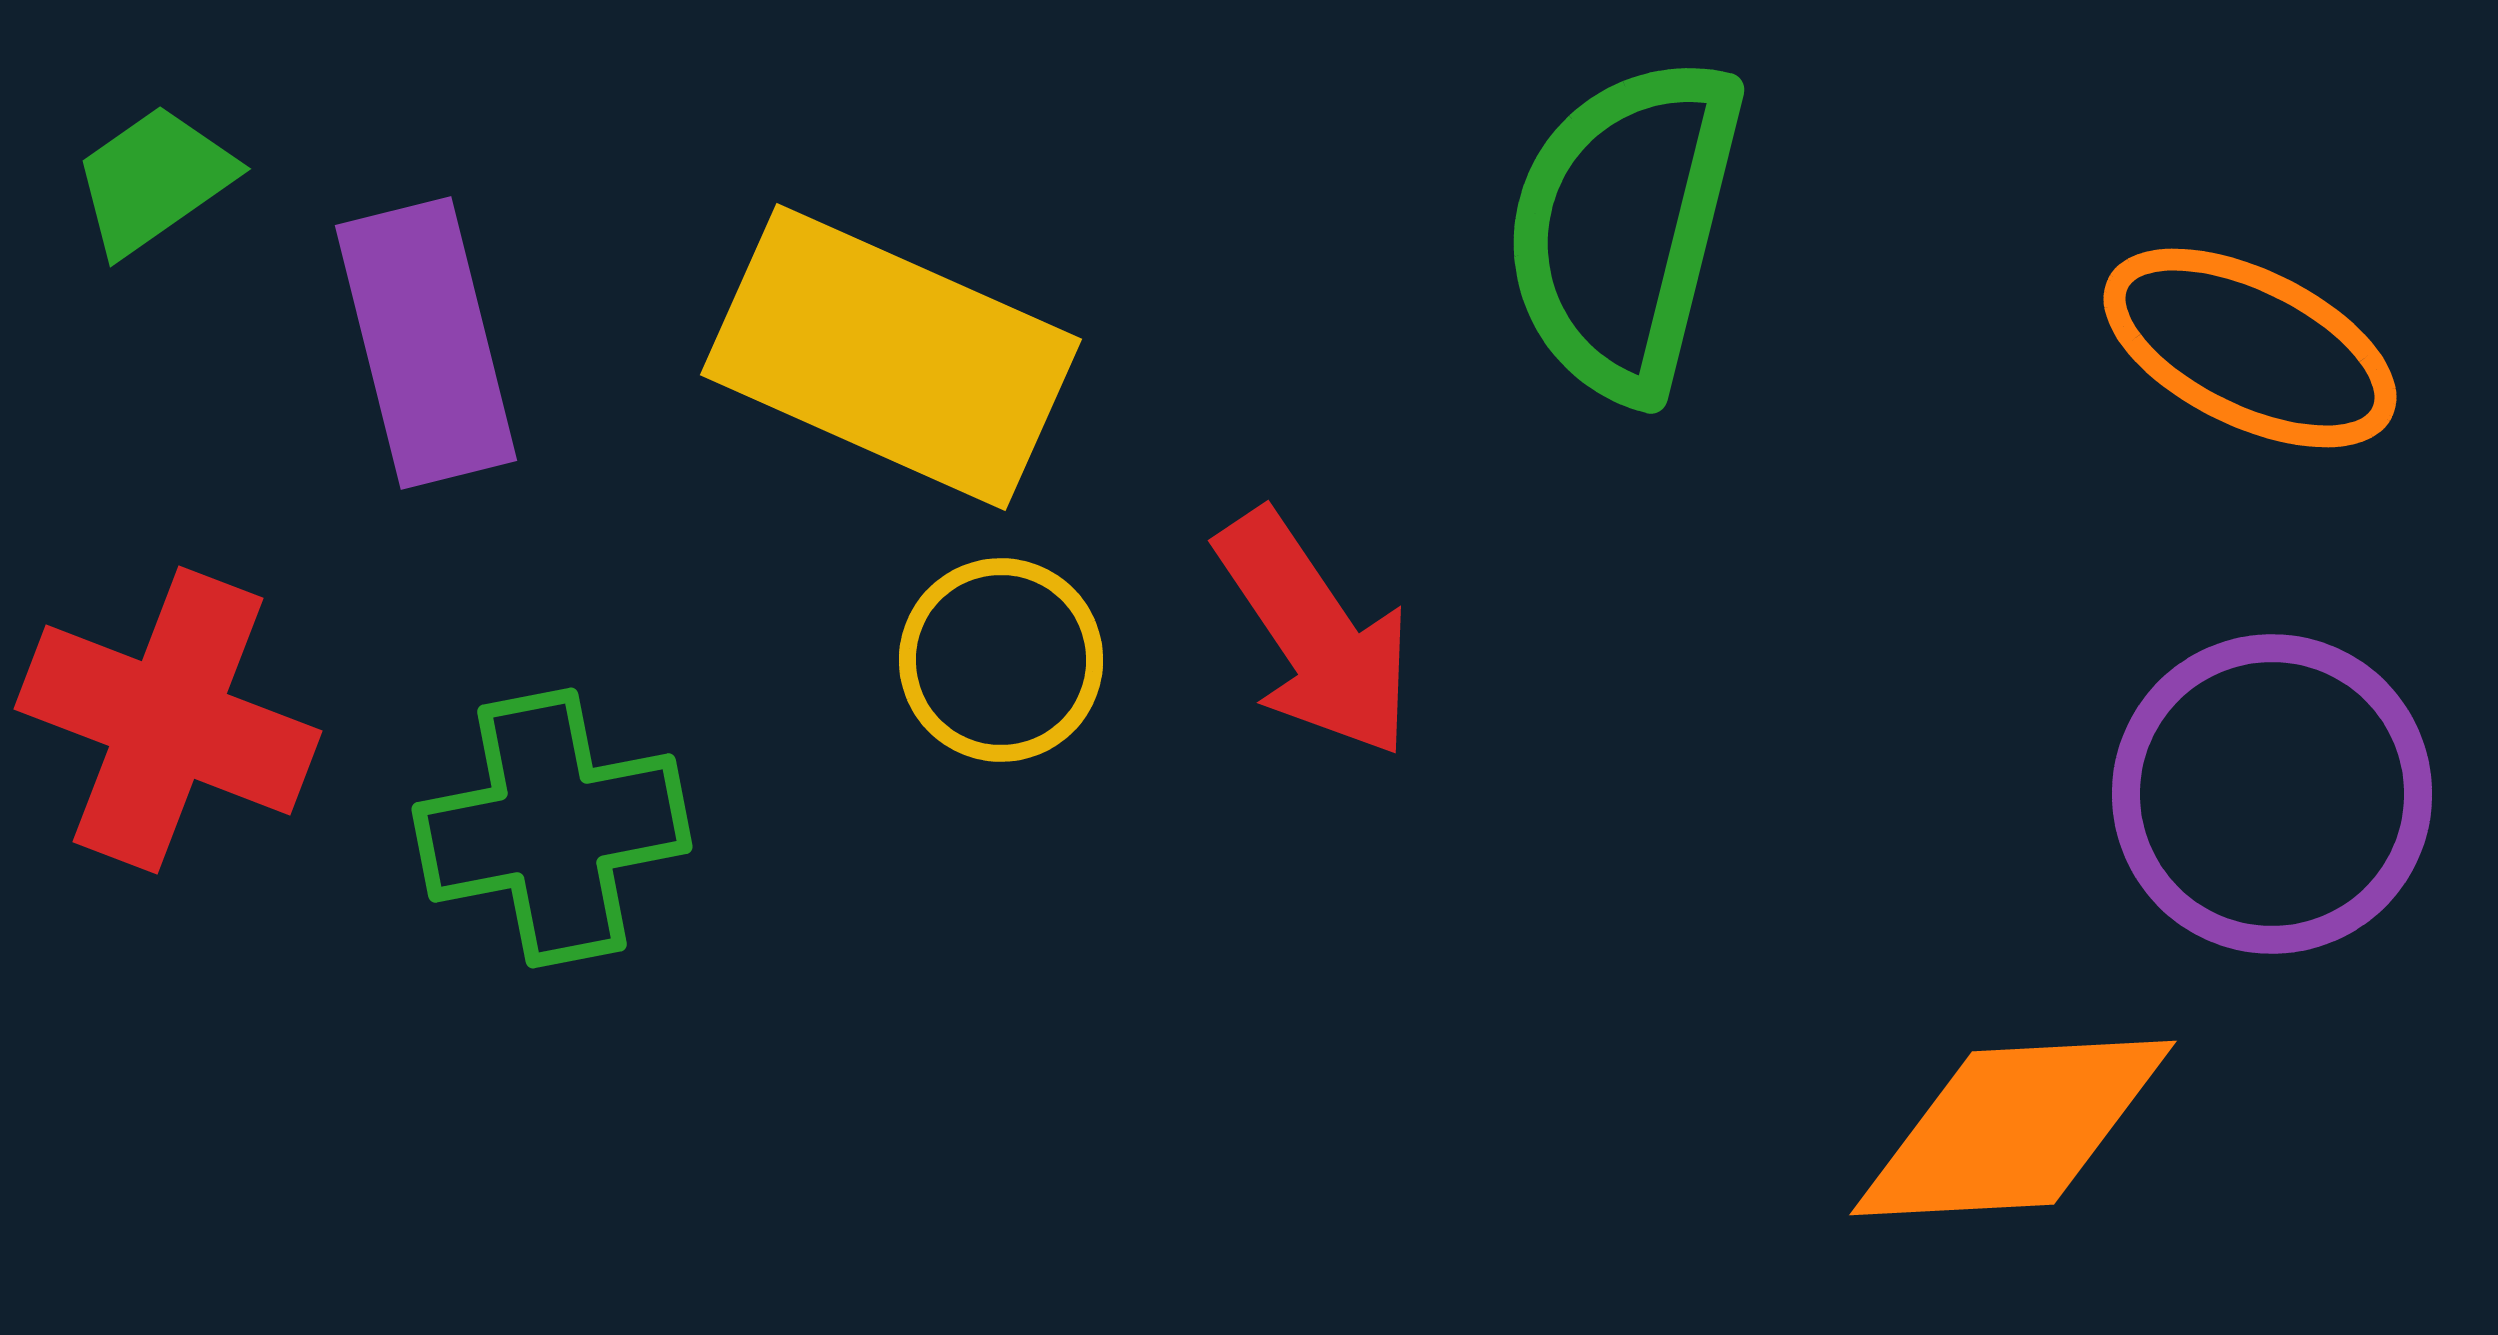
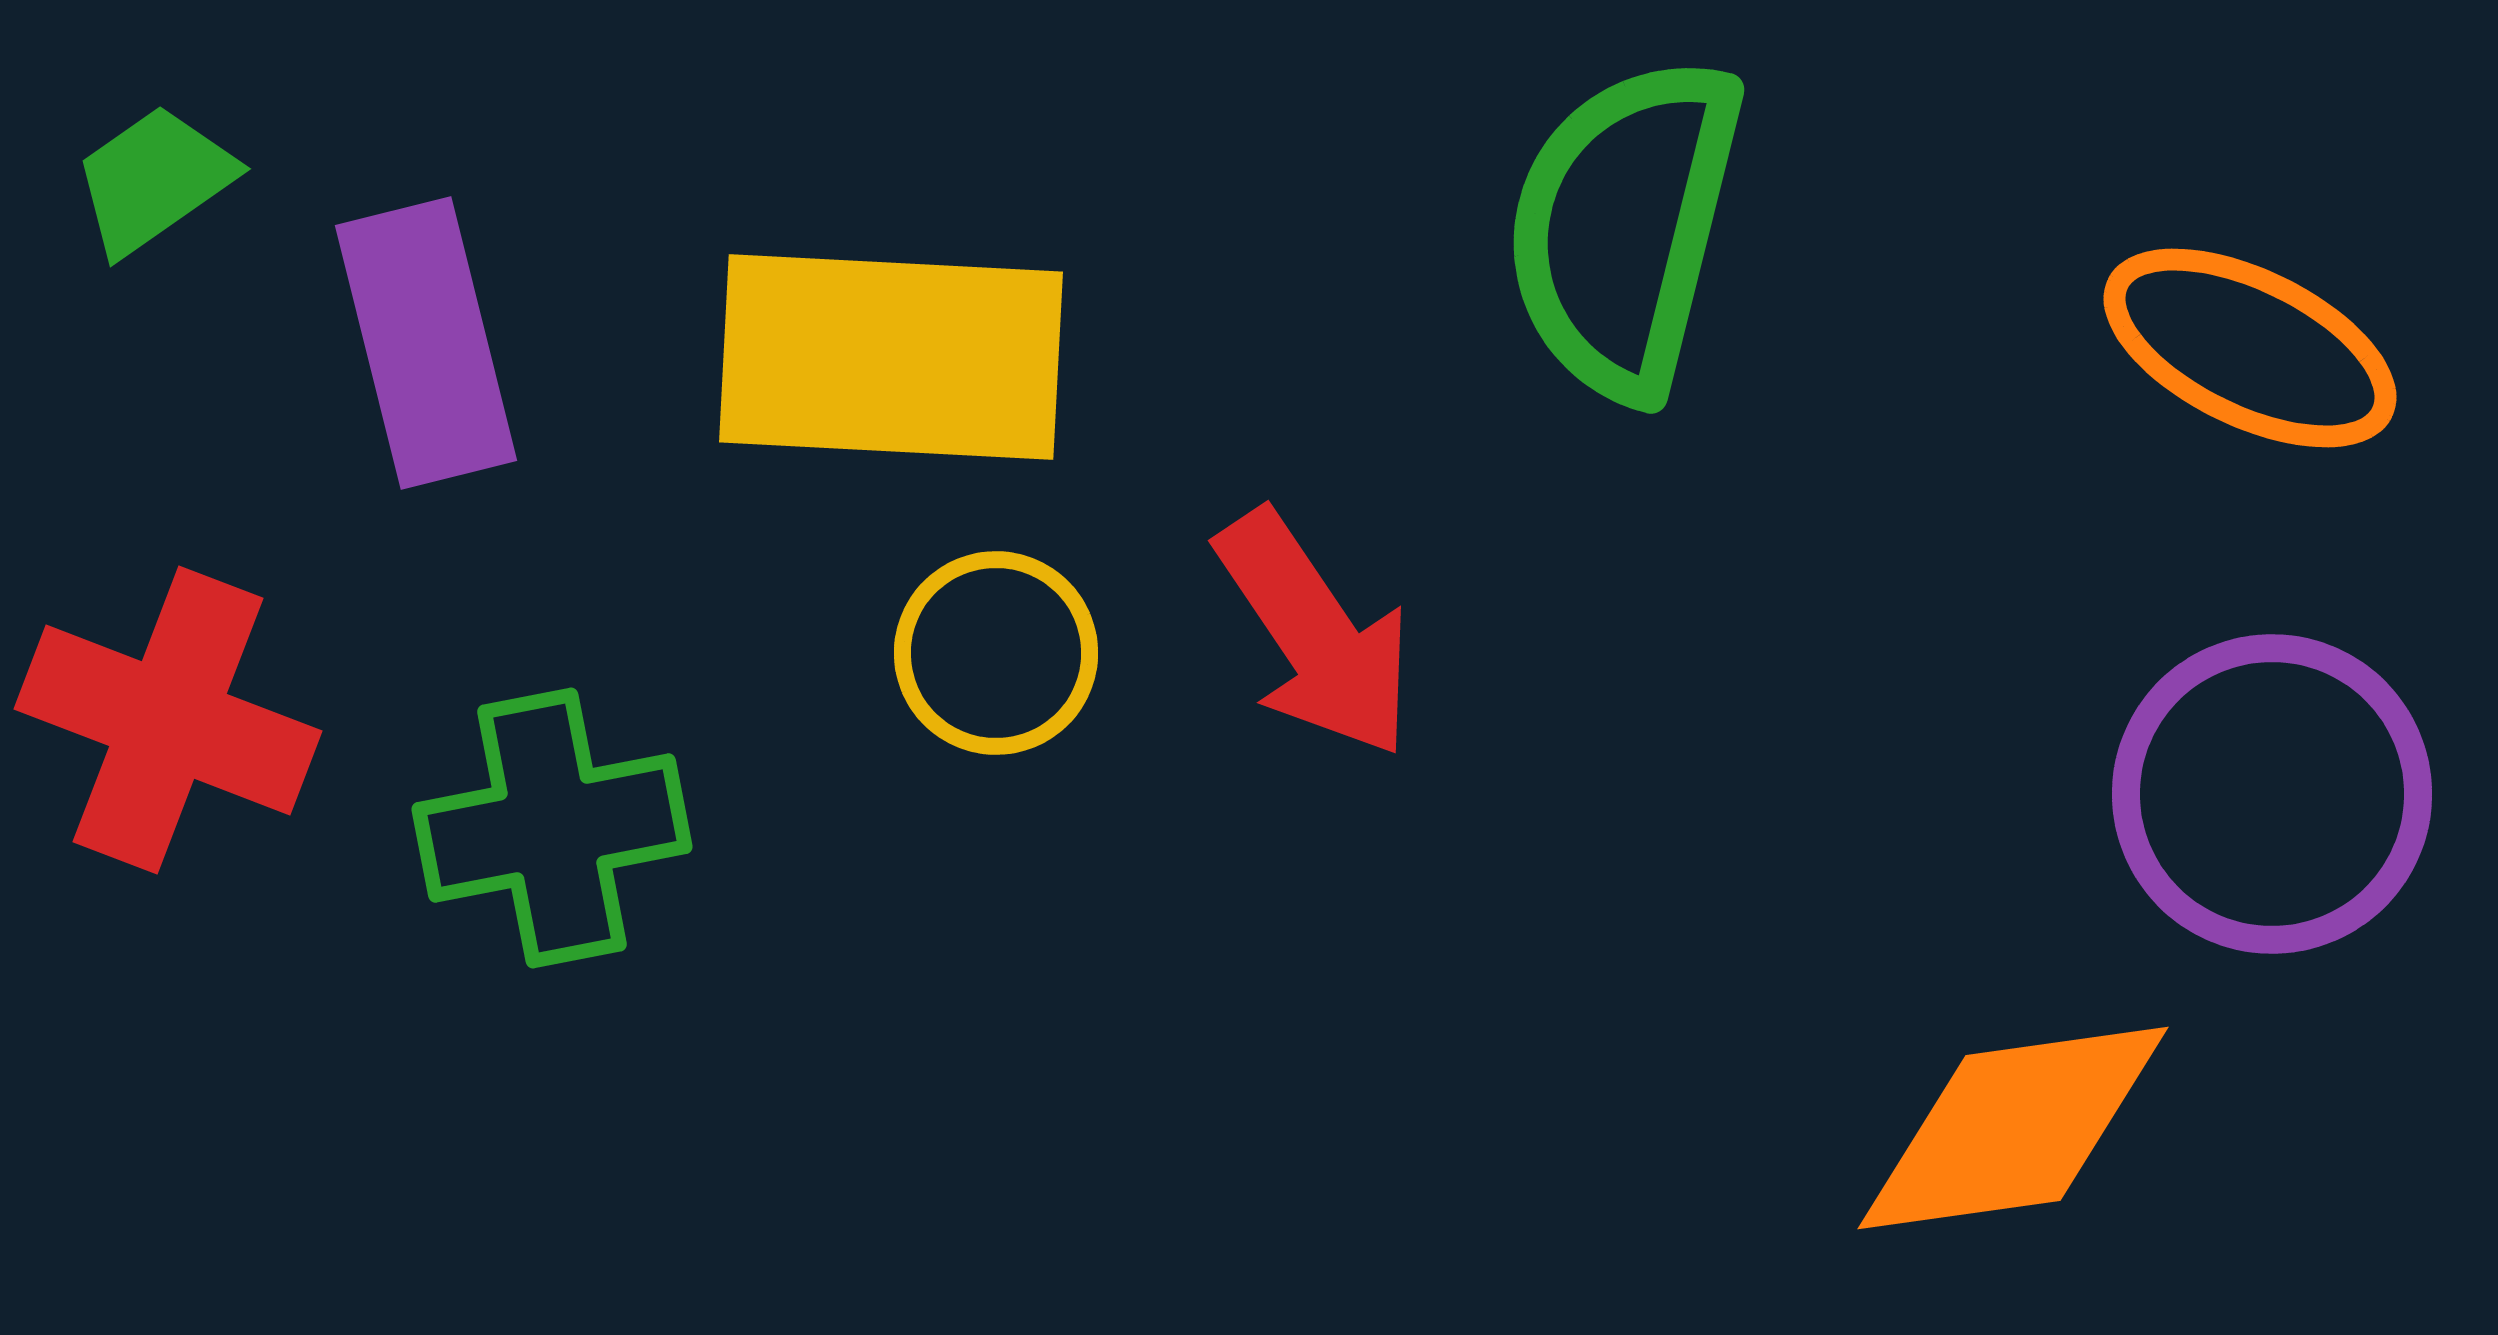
yellow rectangle: rotated 21 degrees counterclockwise
yellow circle: moved 5 px left, 7 px up
orange diamond: rotated 5 degrees counterclockwise
